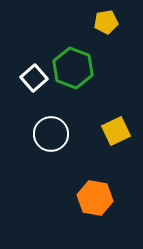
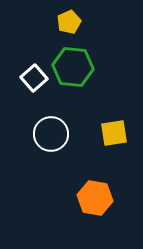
yellow pentagon: moved 37 px left; rotated 15 degrees counterclockwise
green hexagon: moved 1 px up; rotated 15 degrees counterclockwise
yellow square: moved 2 px left, 2 px down; rotated 16 degrees clockwise
